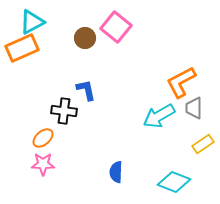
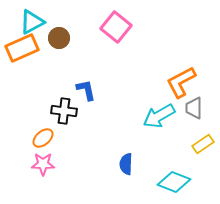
brown circle: moved 26 px left
blue semicircle: moved 10 px right, 8 px up
